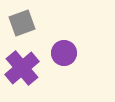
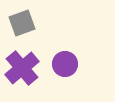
purple circle: moved 1 px right, 11 px down
